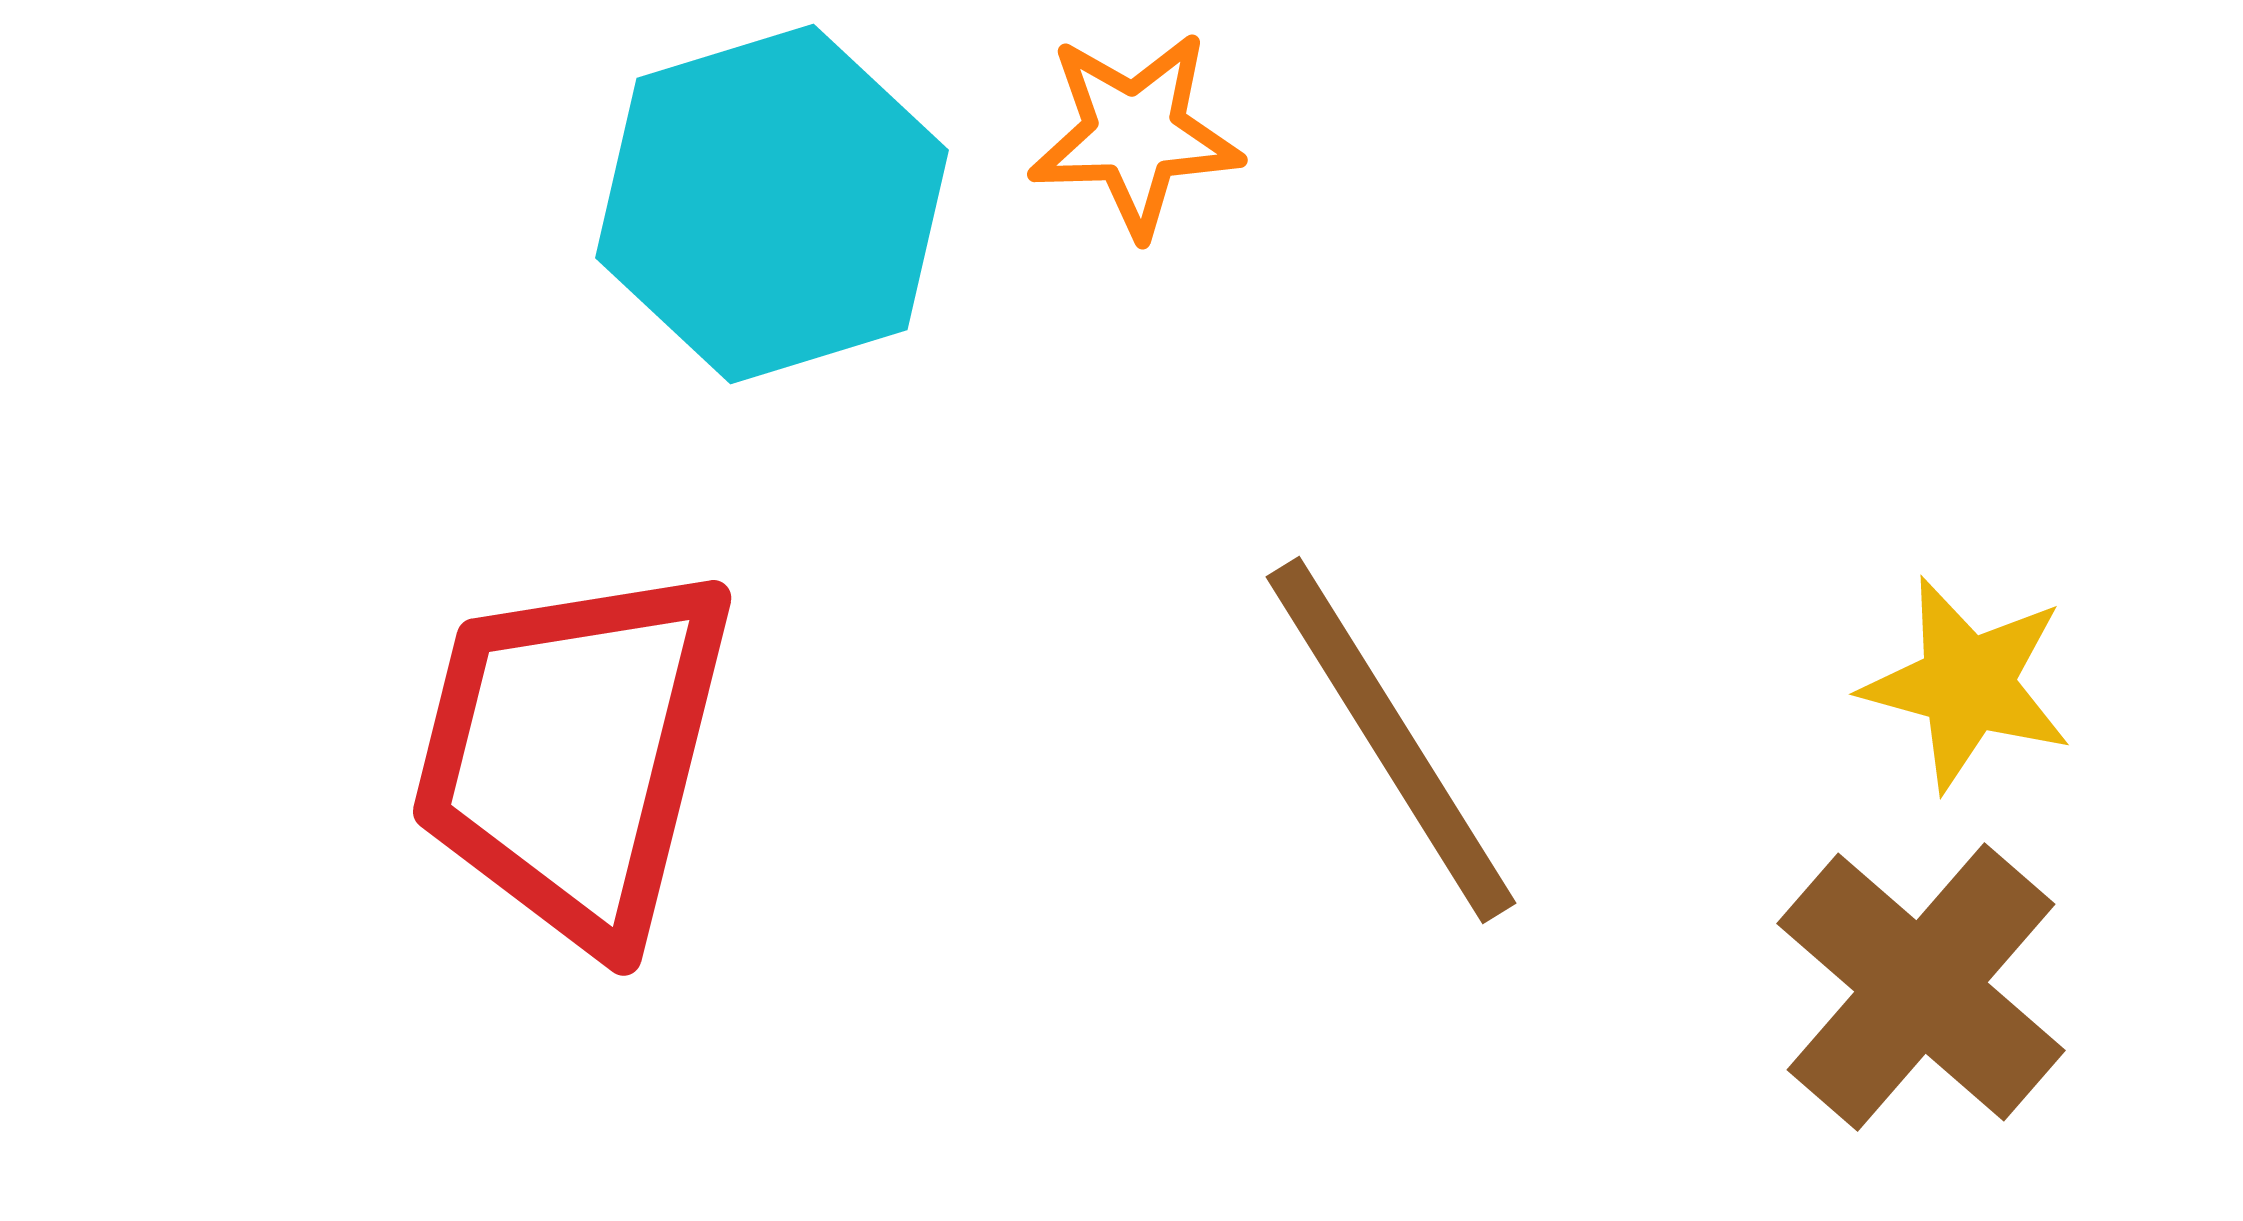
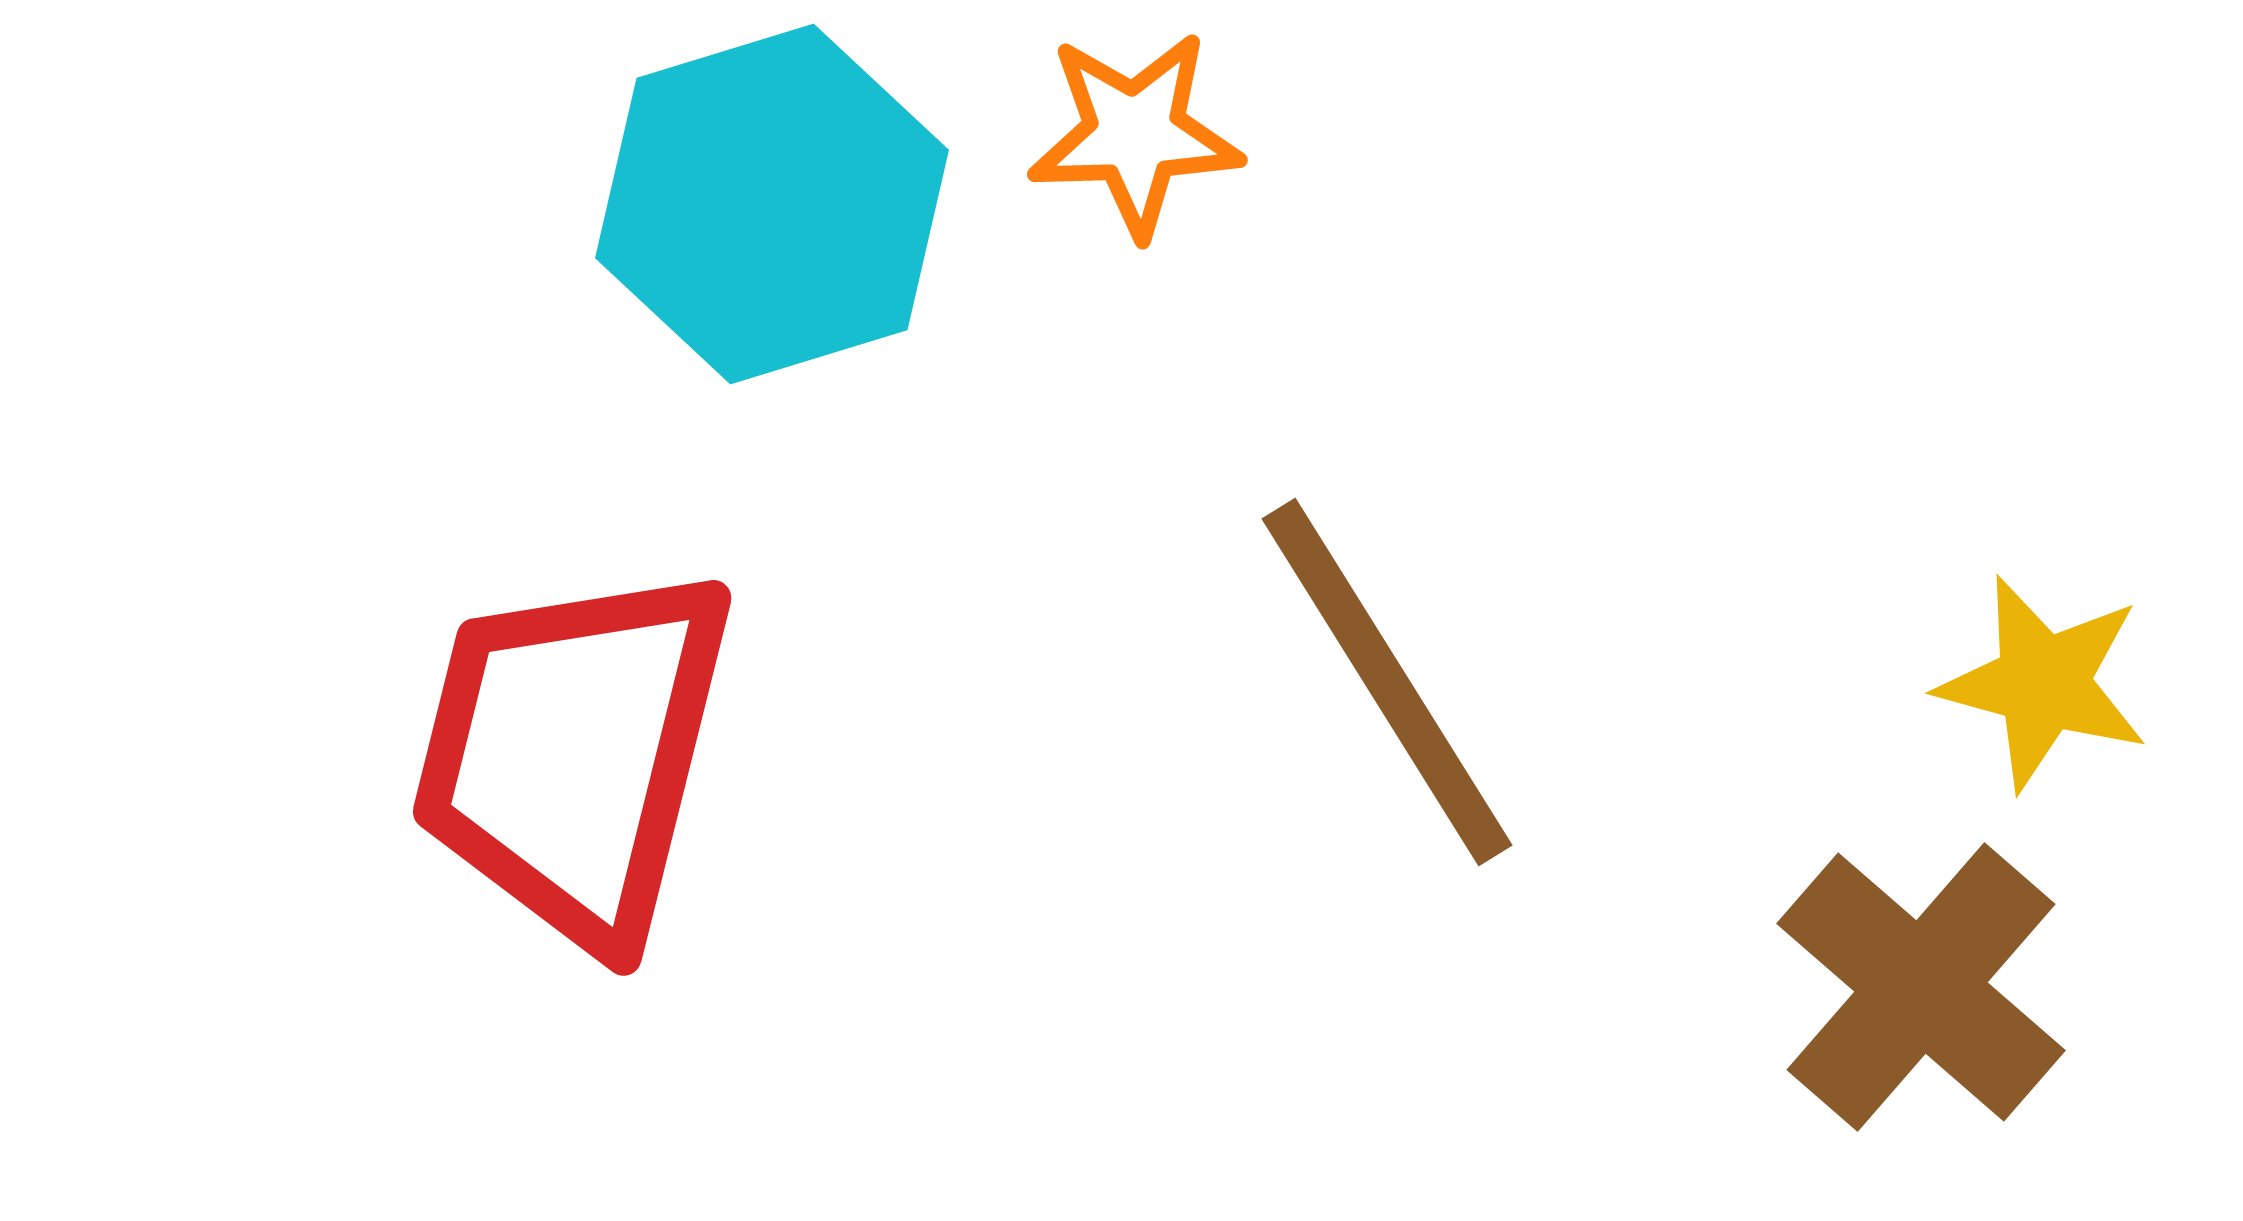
yellow star: moved 76 px right, 1 px up
brown line: moved 4 px left, 58 px up
